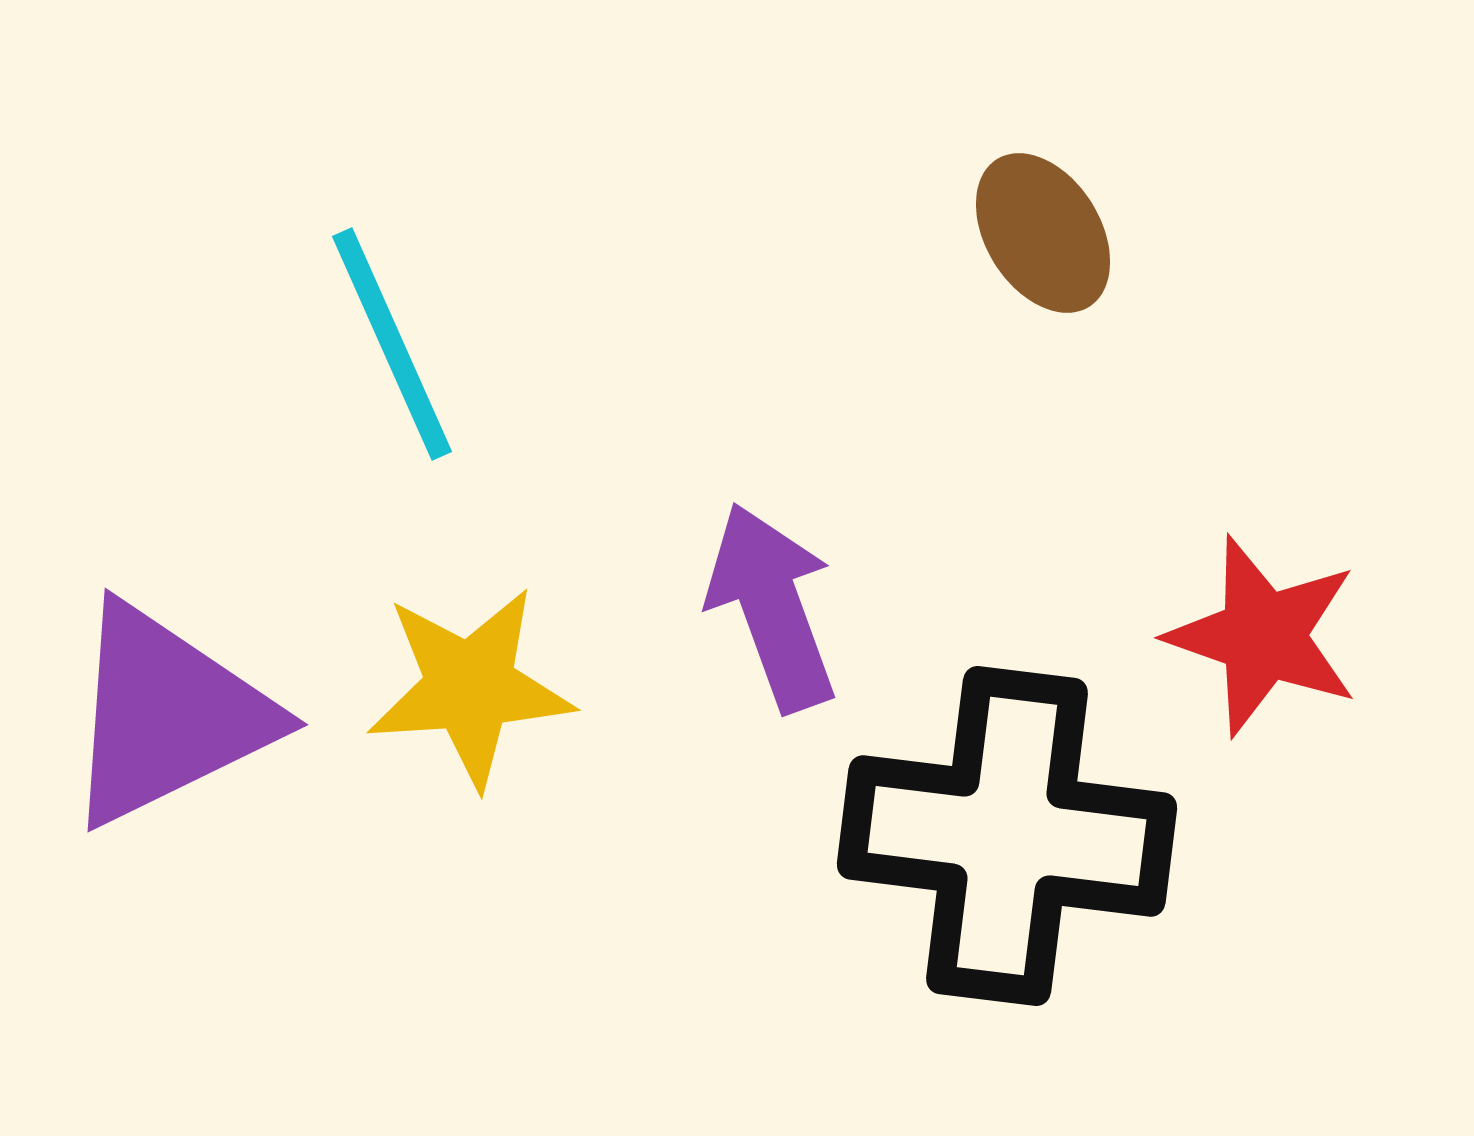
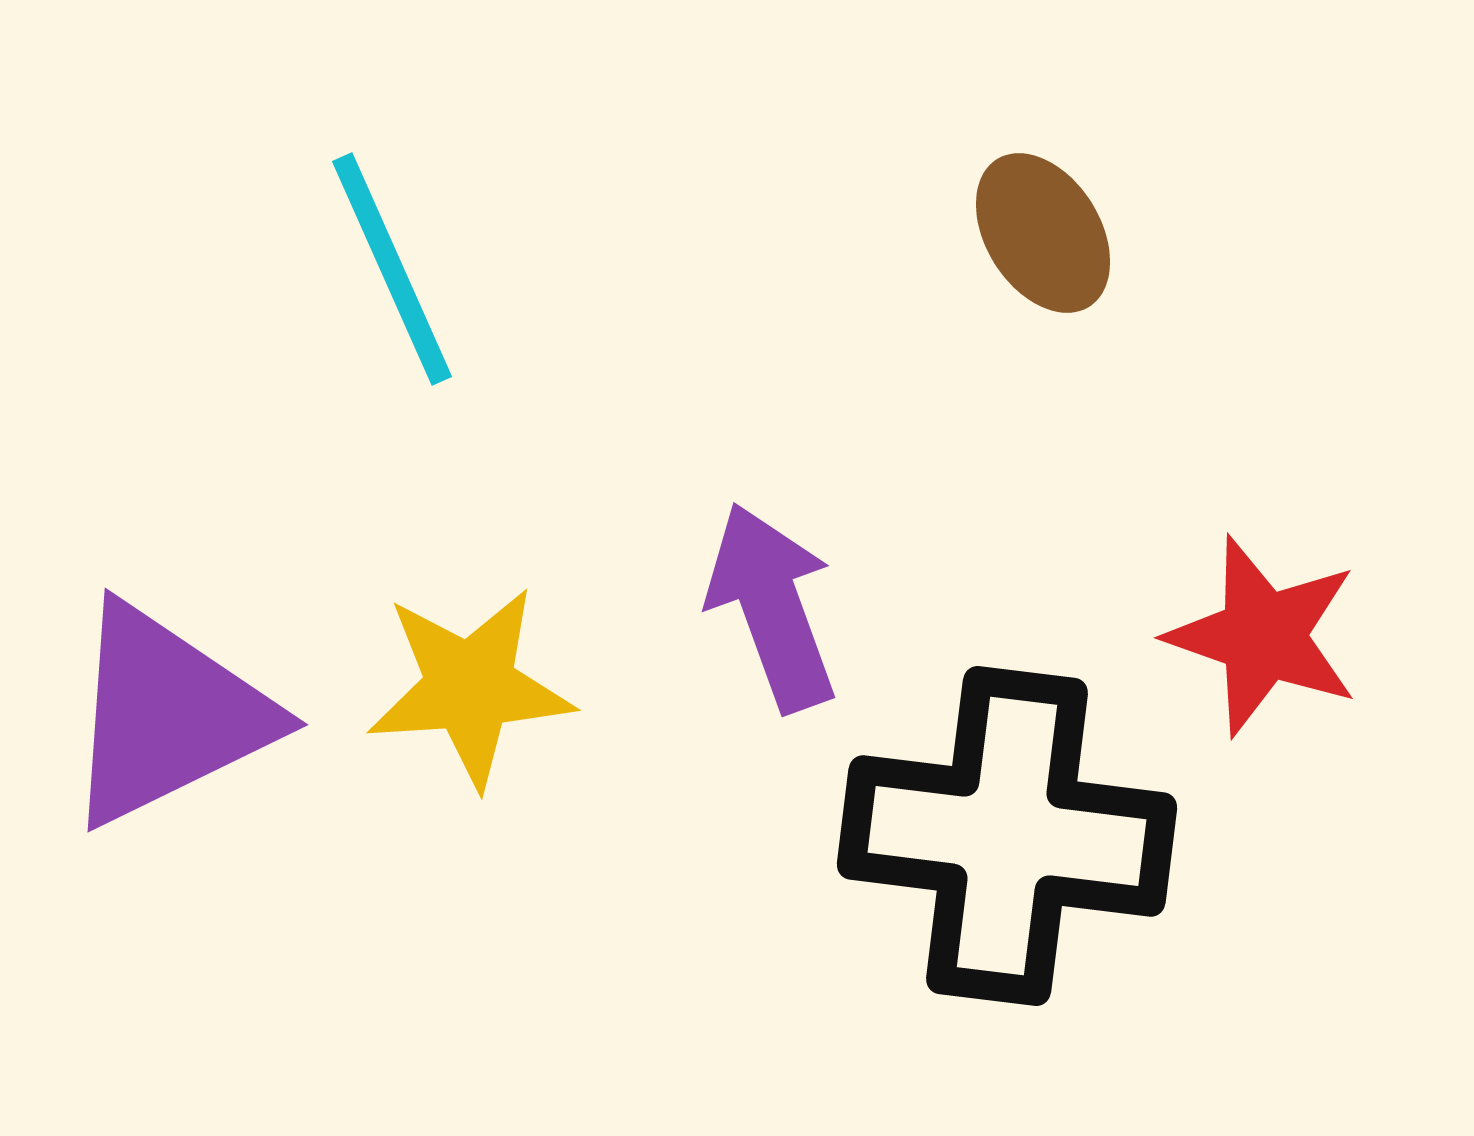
cyan line: moved 75 px up
